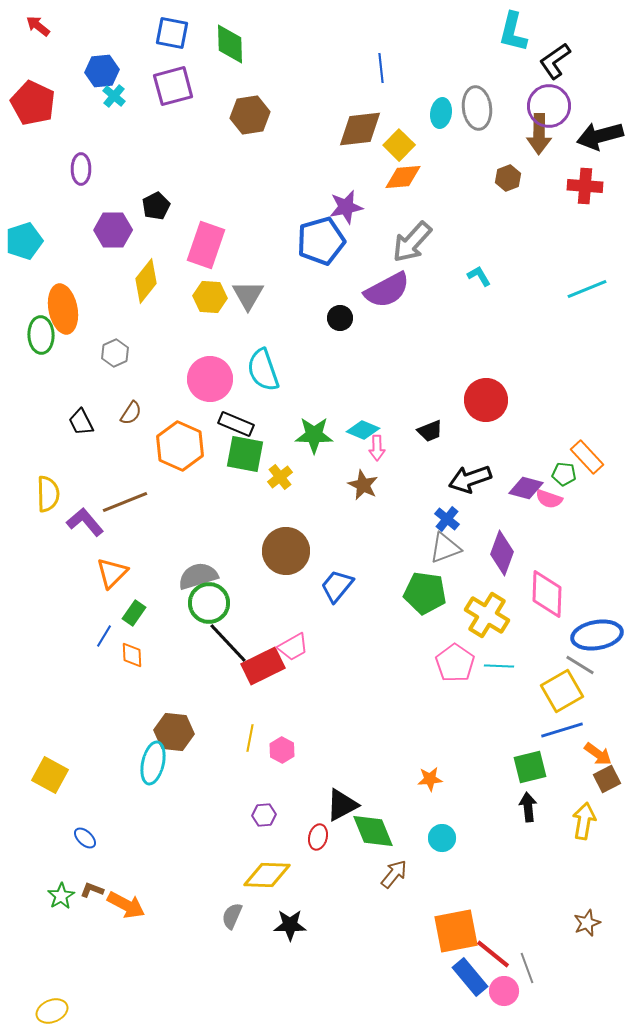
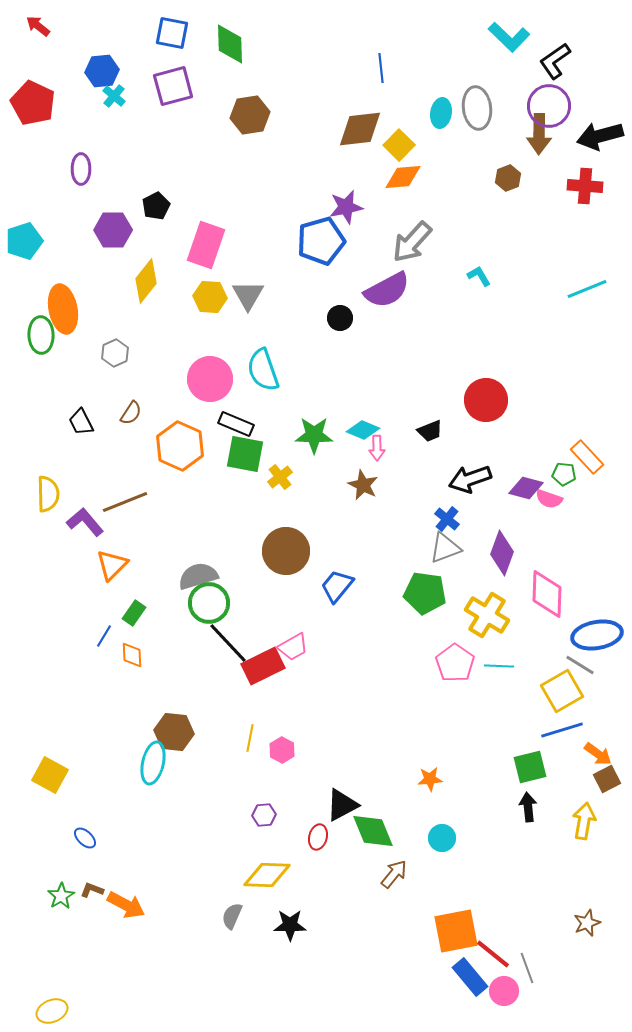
cyan L-shape at (513, 32): moved 4 px left, 5 px down; rotated 60 degrees counterclockwise
orange triangle at (112, 573): moved 8 px up
